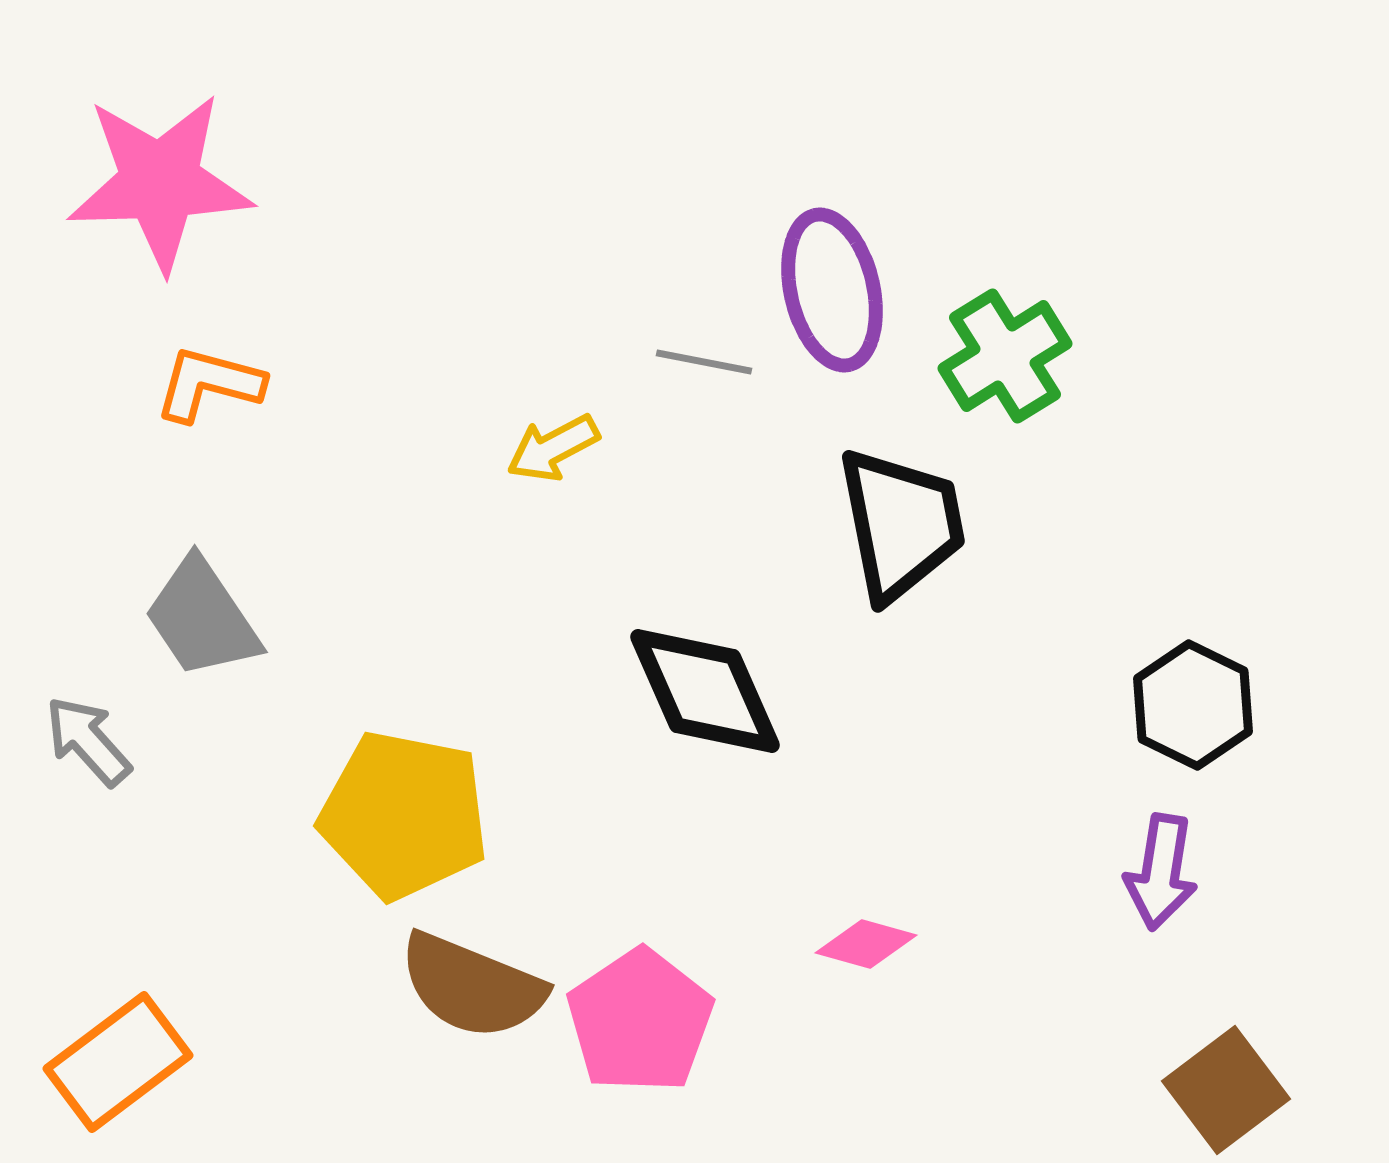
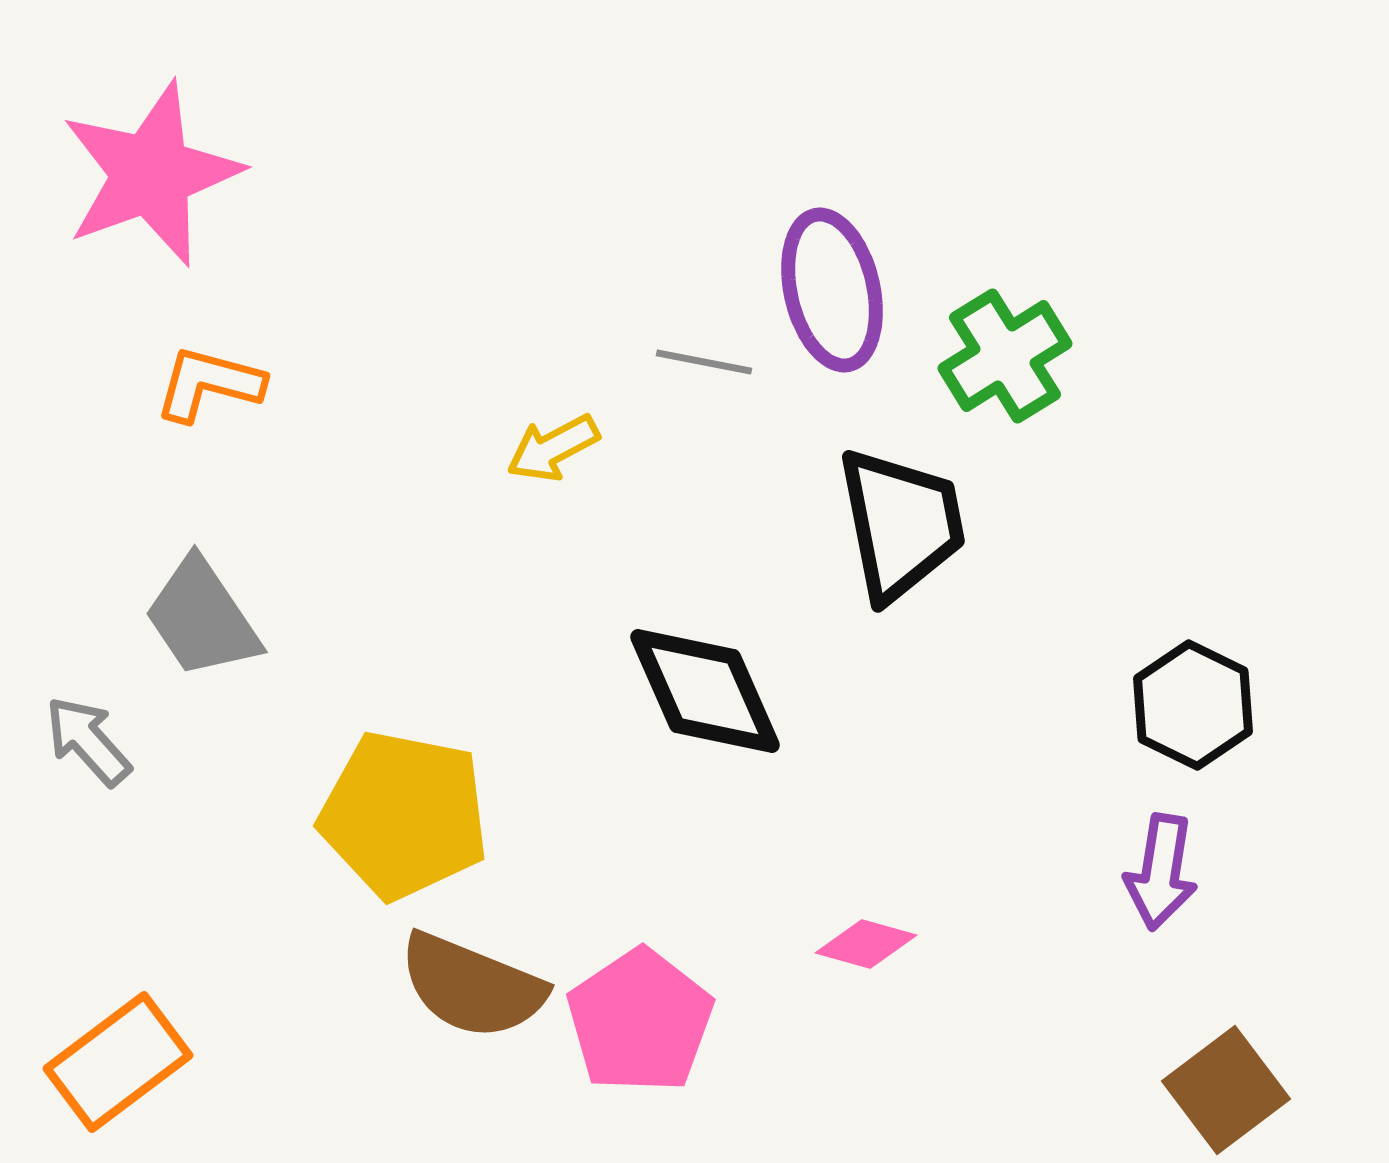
pink star: moved 9 px left, 8 px up; rotated 18 degrees counterclockwise
